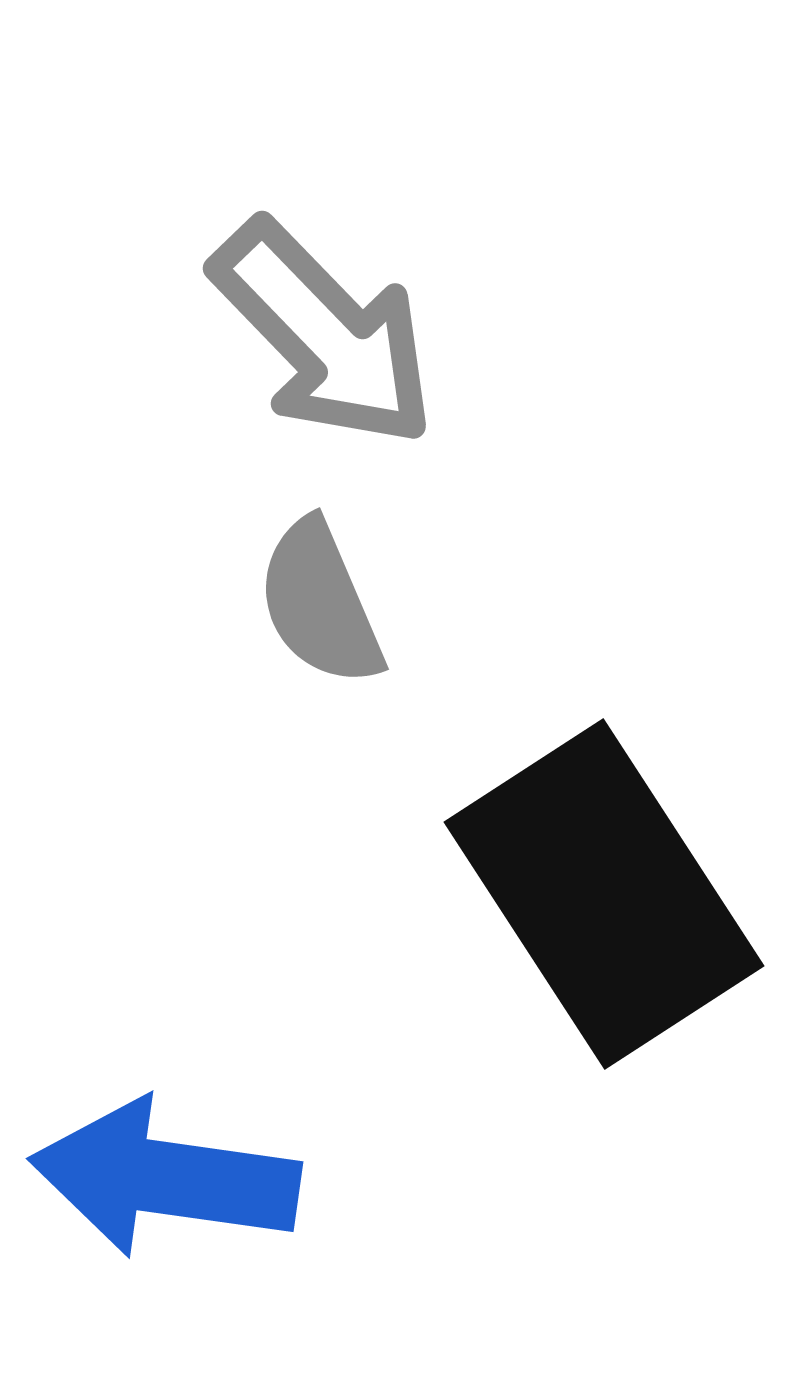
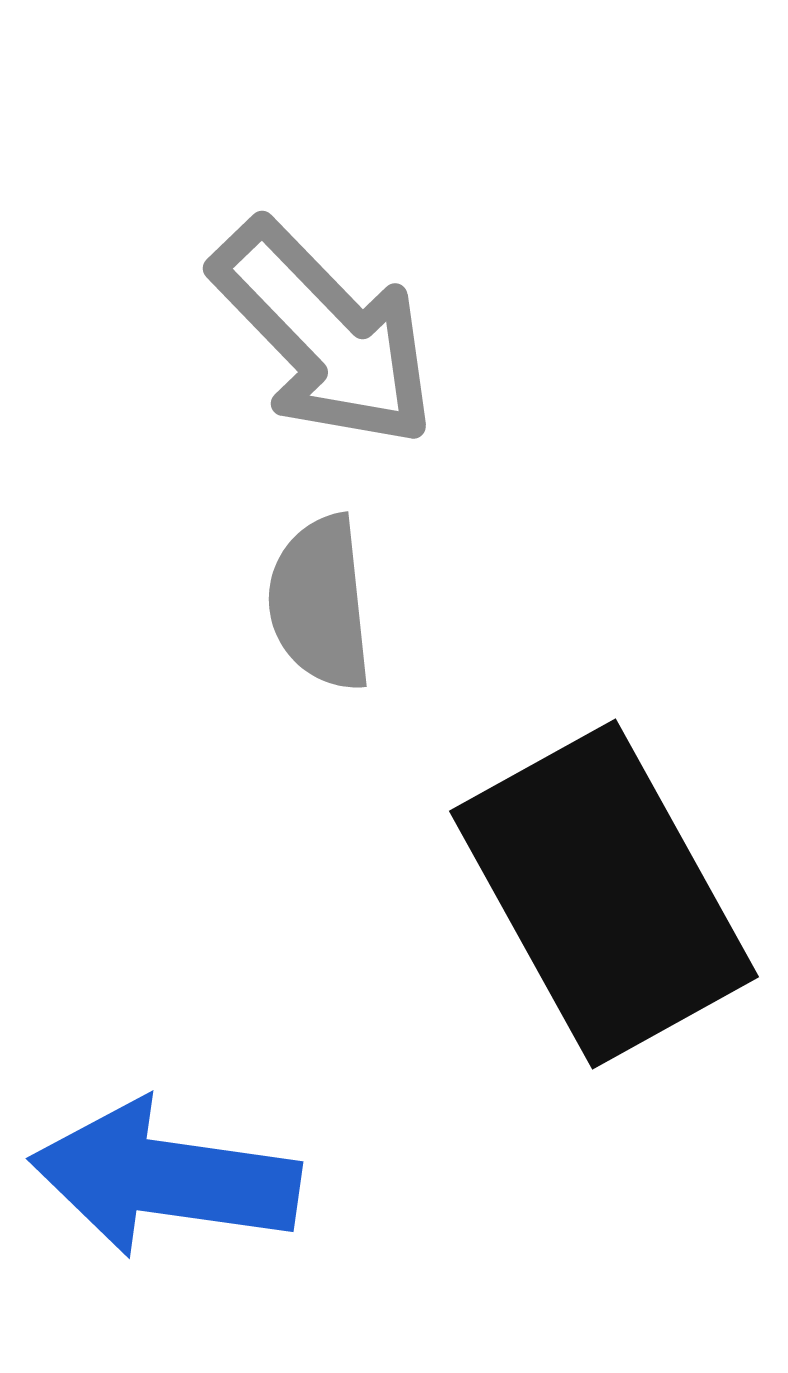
gray semicircle: rotated 17 degrees clockwise
black rectangle: rotated 4 degrees clockwise
